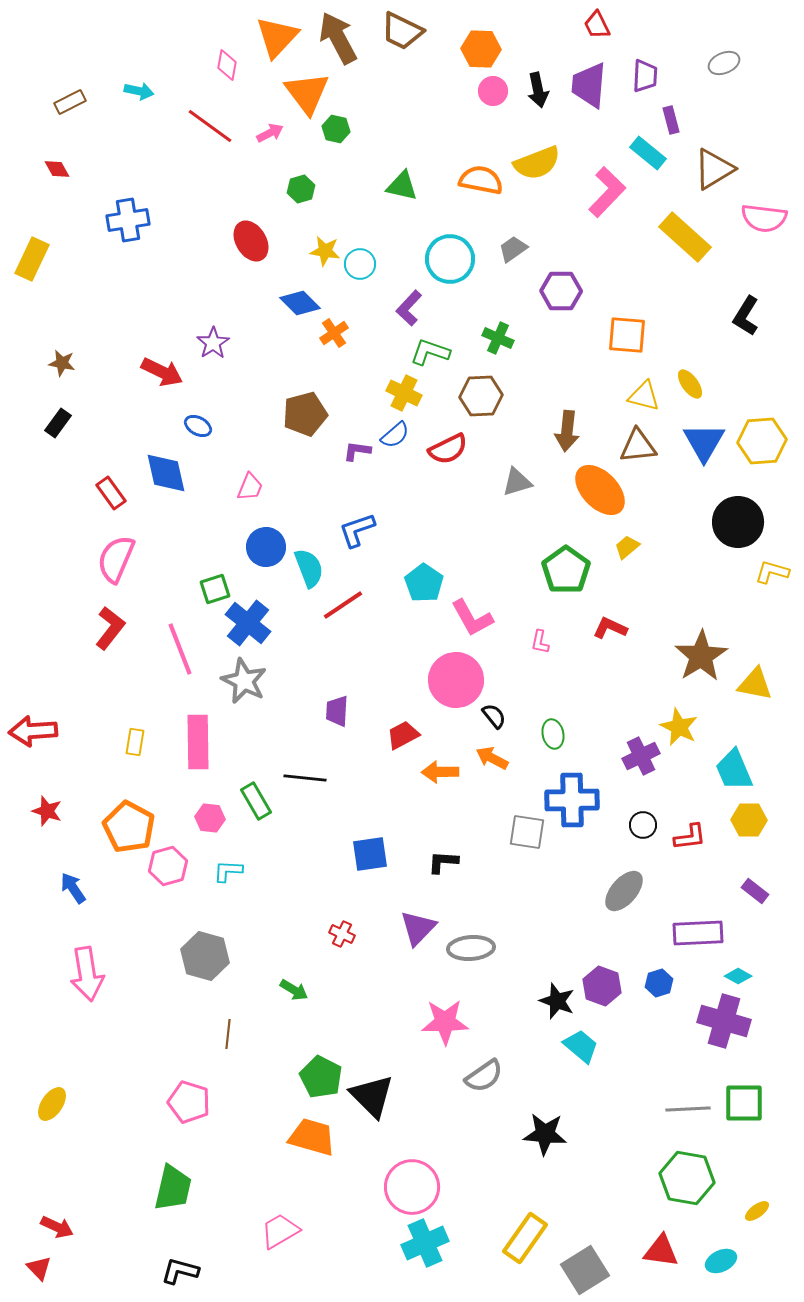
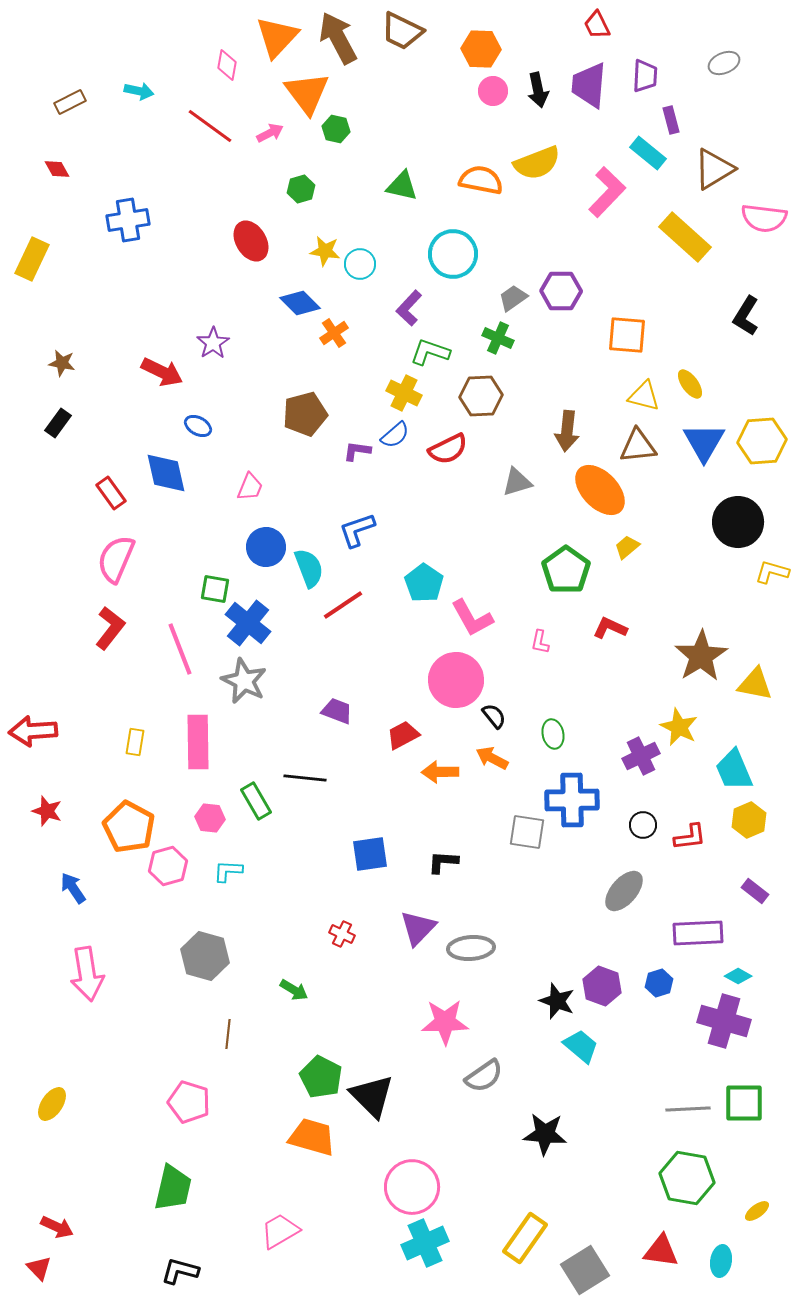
gray trapezoid at (513, 249): moved 49 px down
cyan circle at (450, 259): moved 3 px right, 5 px up
green square at (215, 589): rotated 28 degrees clockwise
purple trapezoid at (337, 711): rotated 108 degrees clockwise
yellow hexagon at (749, 820): rotated 24 degrees counterclockwise
cyan ellipse at (721, 1261): rotated 56 degrees counterclockwise
